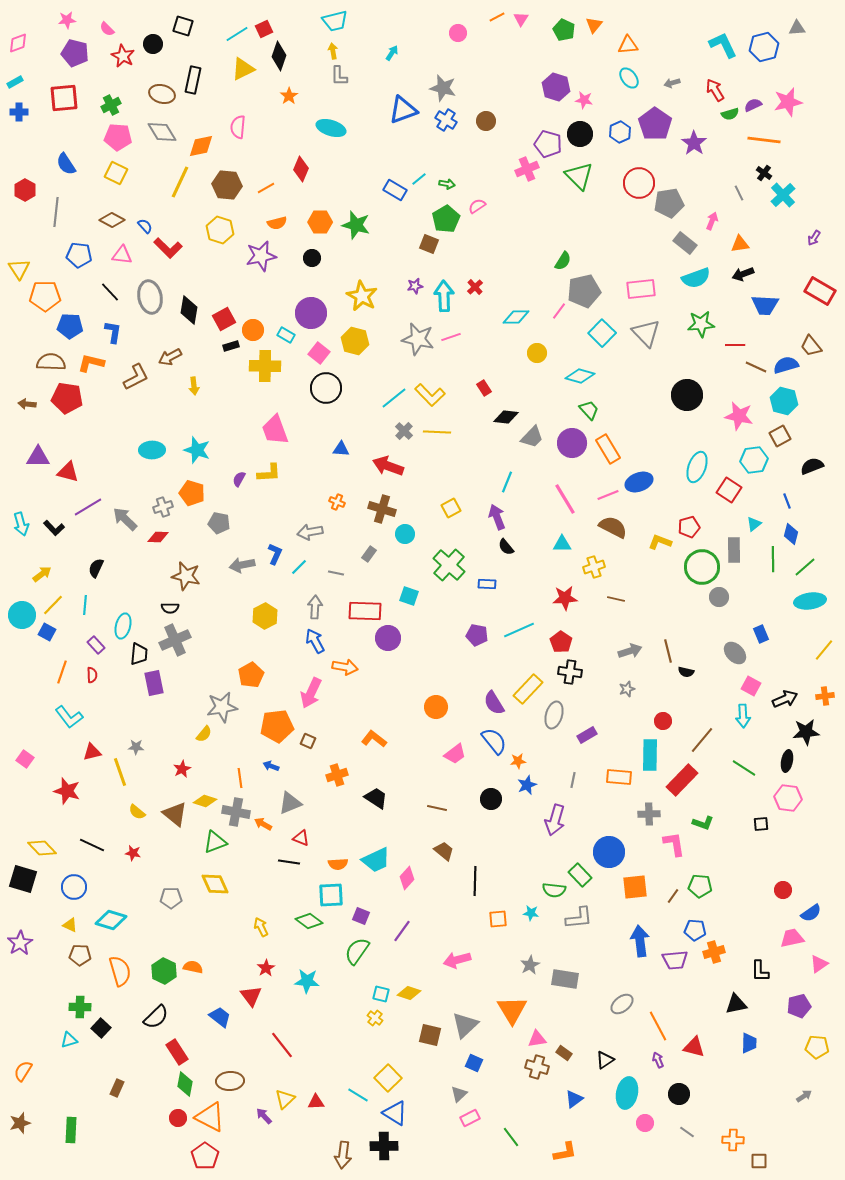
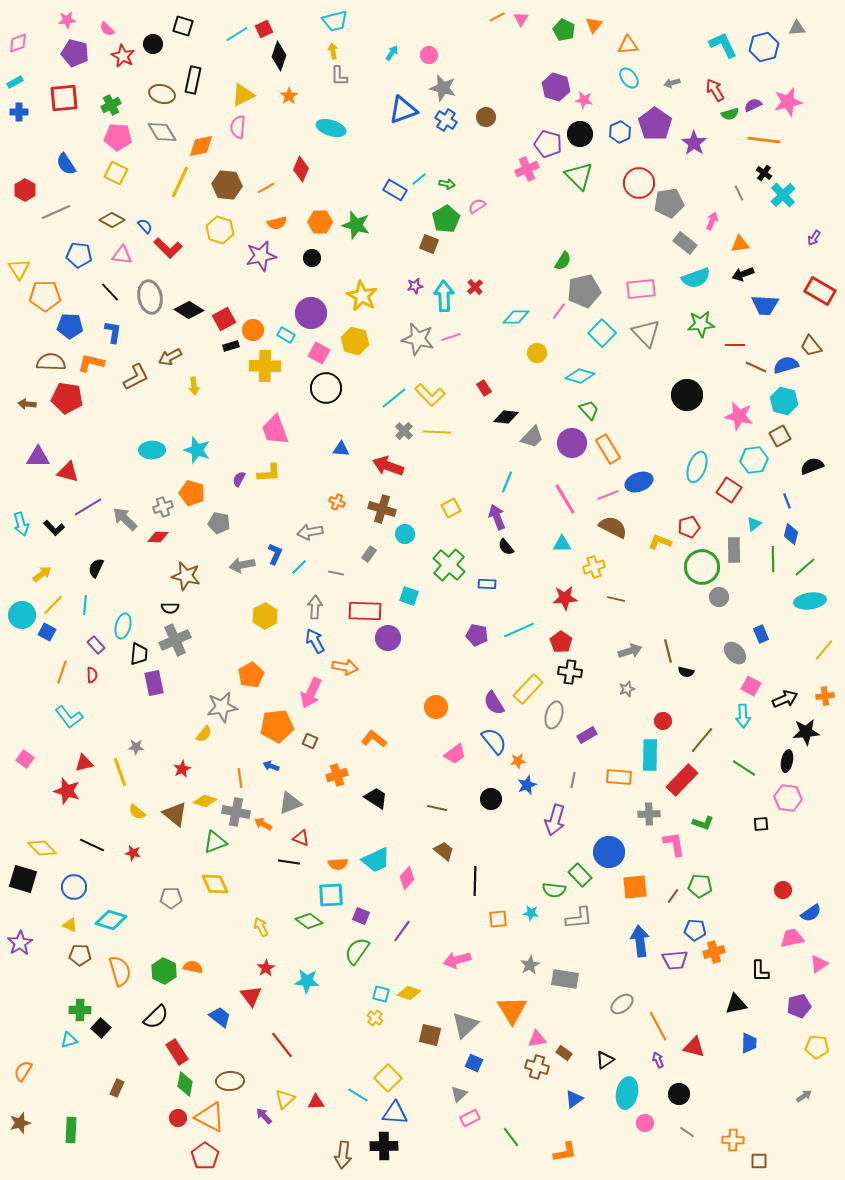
pink circle at (458, 33): moved 29 px left, 22 px down
yellow triangle at (243, 69): moved 26 px down
brown circle at (486, 121): moved 4 px up
gray line at (56, 212): rotated 60 degrees clockwise
black diamond at (189, 310): rotated 68 degrees counterclockwise
pink square at (319, 353): rotated 10 degrees counterclockwise
brown square at (308, 741): moved 2 px right
red triangle at (92, 752): moved 8 px left, 11 px down
green cross at (80, 1007): moved 3 px down
blue triangle at (395, 1113): rotated 28 degrees counterclockwise
